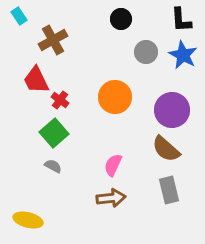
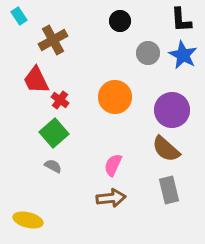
black circle: moved 1 px left, 2 px down
gray circle: moved 2 px right, 1 px down
